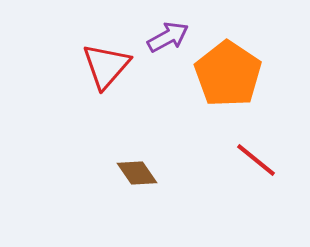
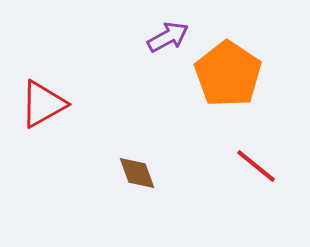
red triangle: moved 63 px left, 38 px down; rotated 20 degrees clockwise
red line: moved 6 px down
brown diamond: rotated 15 degrees clockwise
